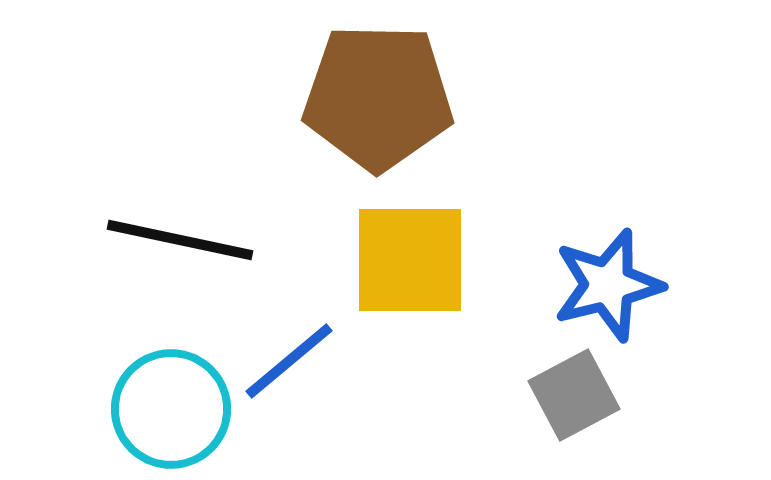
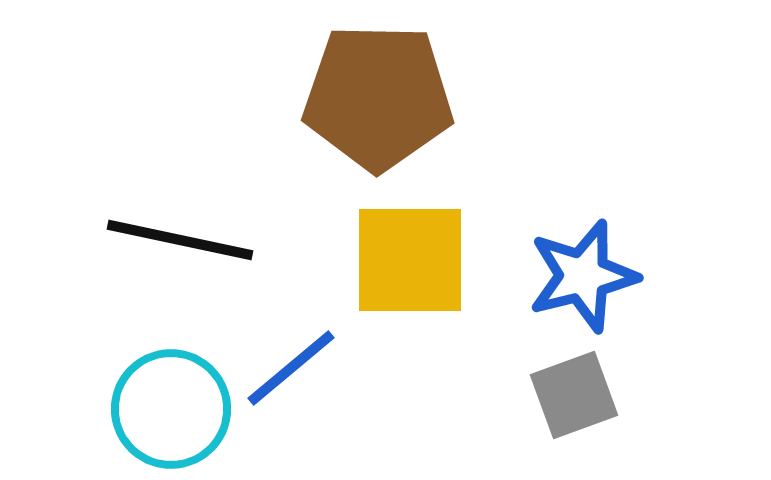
blue star: moved 25 px left, 9 px up
blue line: moved 2 px right, 7 px down
gray square: rotated 8 degrees clockwise
